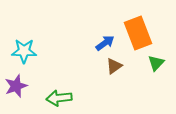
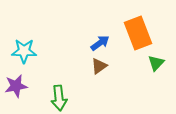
blue arrow: moved 5 px left
brown triangle: moved 15 px left
purple star: rotated 10 degrees clockwise
green arrow: rotated 90 degrees counterclockwise
